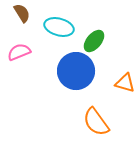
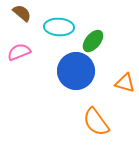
brown semicircle: rotated 18 degrees counterclockwise
cyan ellipse: rotated 12 degrees counterclockwise
green ellipse: moved 1 px left
